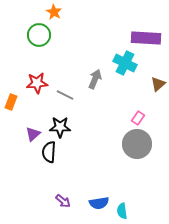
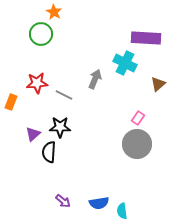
green circle: moved 2 px right, 1 px up
gray line: moved 1 px left
